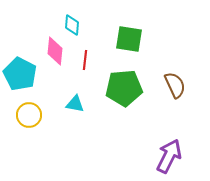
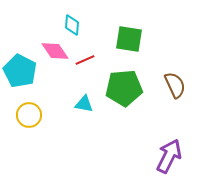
pink diamond: rotated 40 degrees counterclockwise
red line: rotated 60 degrees clockwise
cyan pentagon: moved 3 px up
cyan triangle: moved 9 px right
